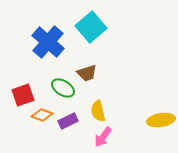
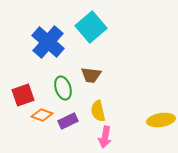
brown trapezoid: moved 4 px right, 2 px down; rotated 25 degrees clockwise
green ellipse: rotated 40 degrees clockwise
pink arrow: moved 2 px right; rotated 25 degrees counterclockwise
